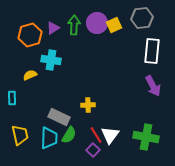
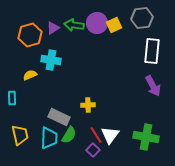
green arrow: rotated 84 degrees counterclockwise
